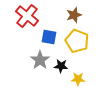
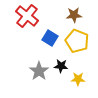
brown star: rotated 14 degrees clockwise
blue square: moved 1 px right, 1 px down; rotated 21 degrees clockwise
gray star: moved 1 px left, 11 px down
